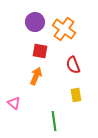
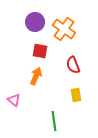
pink triangle: moved 3 px up
